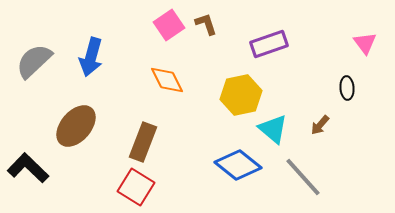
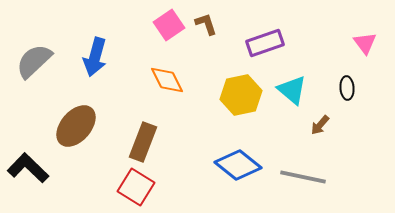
purple rectangle: moved 4 px left, 1 px up
blue arrow: moved 4 px right
cyan triangle: moved 19 px right, 39 px up
gray line: rotated 36 degrees counterclockwise
